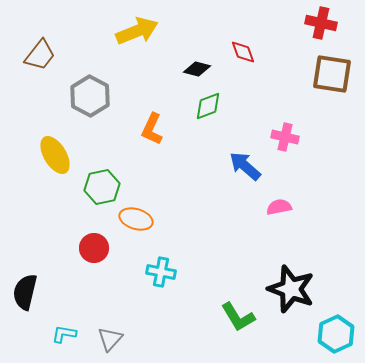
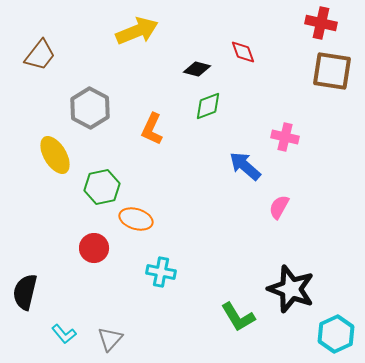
brown square: moved 3 px up
gray hexagon: moved 12 px down
pink semicircle: rotated 50 degrees counterclockwise
cyan L-shape: rotated 140 degrees counterclockwise
